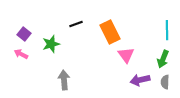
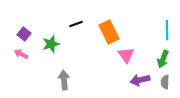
orange rectangle: moved 1 px left
